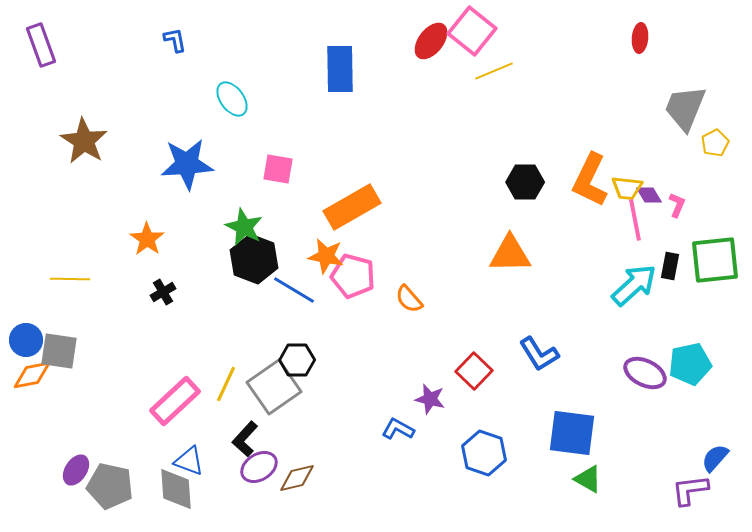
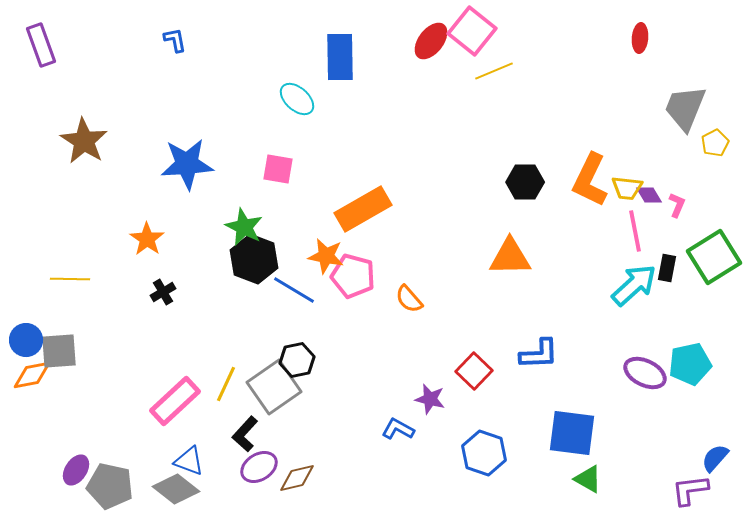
blue rectangle at (340, 69): moved 12 px up
cyan ellipse at (232, 99): moved 65 px right; rotated 12 degrees counterclockwise
orange rectangle at (352, 207): moved 11 px right, 2 px down
pink line at (635, 220): moved 11 px down
orange triangle at (510, 254): moved 3 px down
green square at (715, 260): moved 1 px left, 3 px up; rotated 26 degrees counterclockwise
black rectangle at (670, 266): moved 3 px left, 2 px down
gray square at (59, 351): rotated 12 degrees counterclockwise
blue L-shape at (539, 354): rotated 60 degrees counterclockwise
black hexagon at (297, 360): rotated 12 degrees counterclockwise
black L-shape at (245, 439): moved 5 px up
gray diamond at (176, 489): rotated 48 degrees counterclockwise
